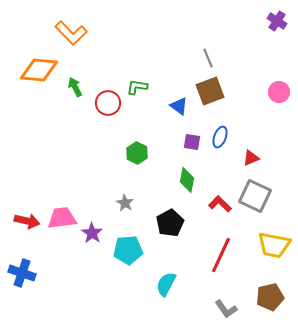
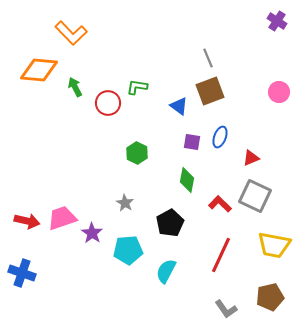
pink trapezoid: rotated 12 degrees counterclockwise
cyan semicircle: moved 13 px up
